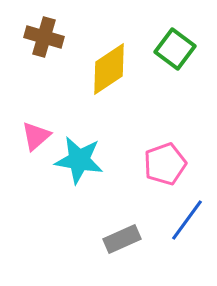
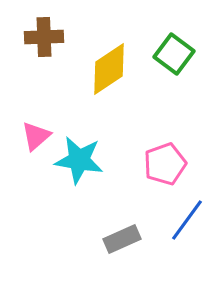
brown cross: rotated 18 degrees counterclockwise
green square: moved 1 px left, 5 px down
